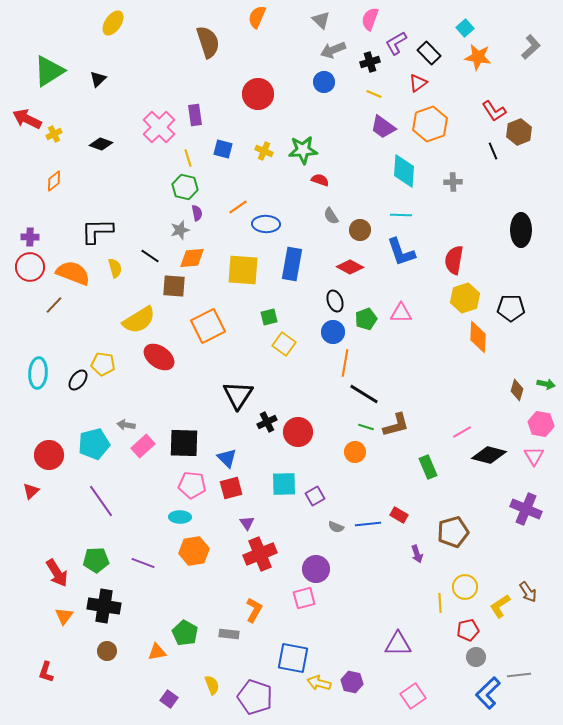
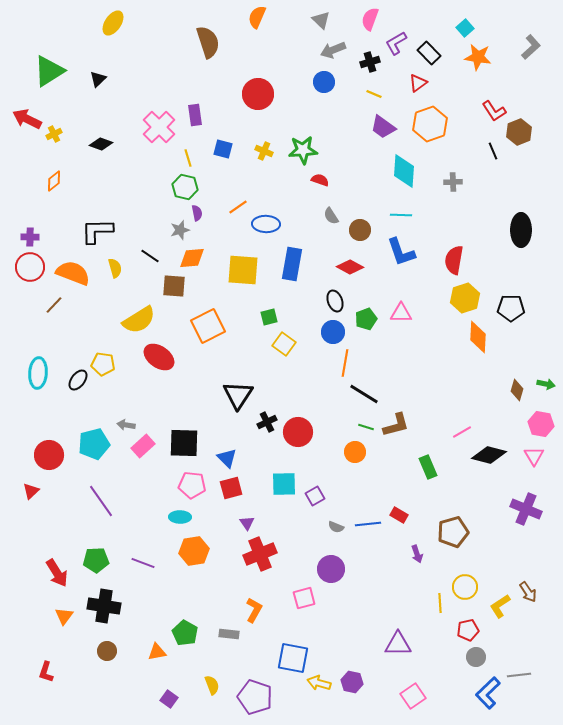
purple circle at (316, 569): moved 15 px right
